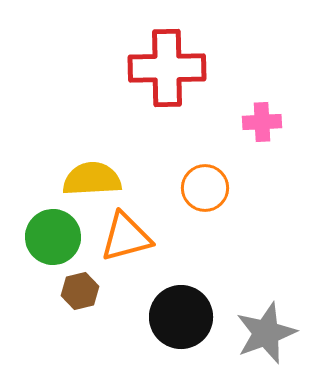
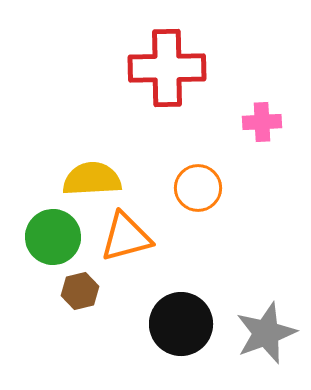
orange circle: moved 7 px left
black circle: moved 7 px down
